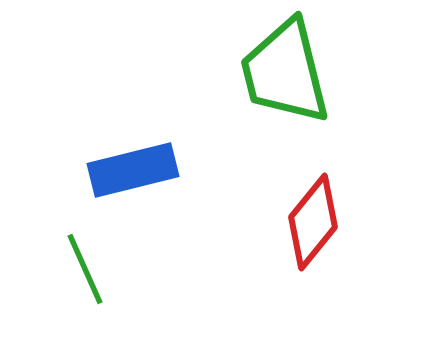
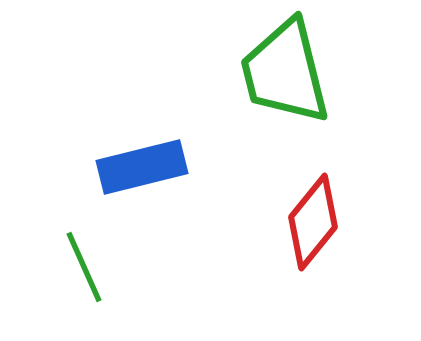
blue rectangle: moved 9 px right, 3 px up
green line: moved 1 px left, 2 px up
